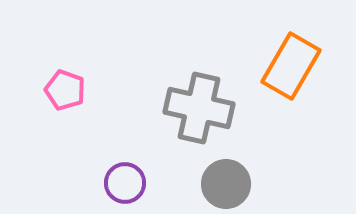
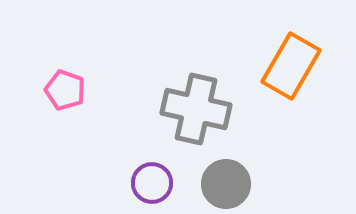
gray cross: moved 3 px left, 1 px down
purple circle: moved 27 px right
